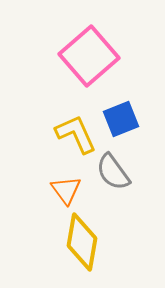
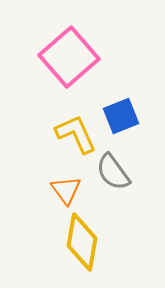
pink square: moved 20 px left, 1 px down
blue square: moved 3 px up
